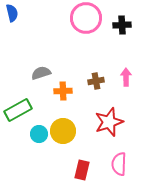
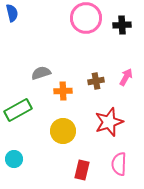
pink arrow: rotated 30 degrees clockwise
cyan circle: moved 25 px left, 25 px down
